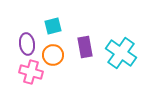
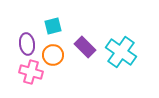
purple rectangle: rotated 35 degrees counterclockwise
cyan cross: moved 1 px up
